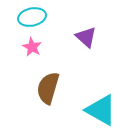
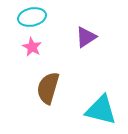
purple triangle: rotated 45 degrees clockwise
cyan triangle: rotated 16 degrees counterclockwise
